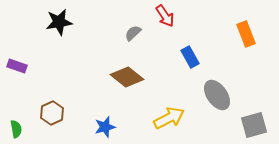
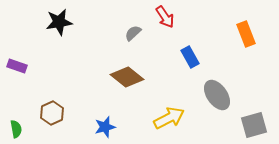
red arrow: moved 1 px down
